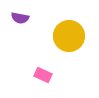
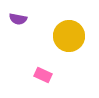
purple semicircle: moved 2 px left, 1 px down
